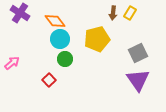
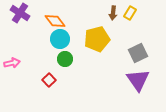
pink arrow: rotated 28 degrees clockwise
